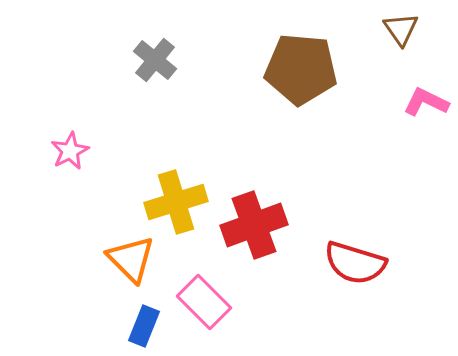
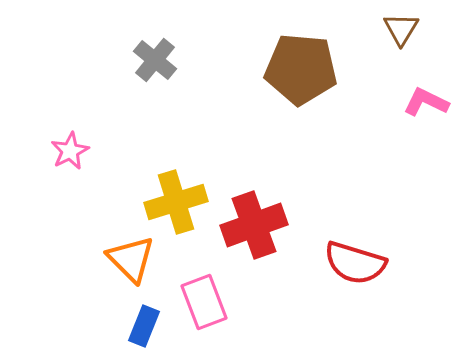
brown triangle: rotated 6 degrees clockwise
pink rectangle: rotated 24 degrees clockwise
